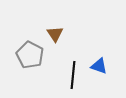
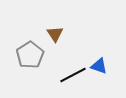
gray pentagon: rotated 12 degrees clockwise
black line: rotated 56 degrees clockwise
